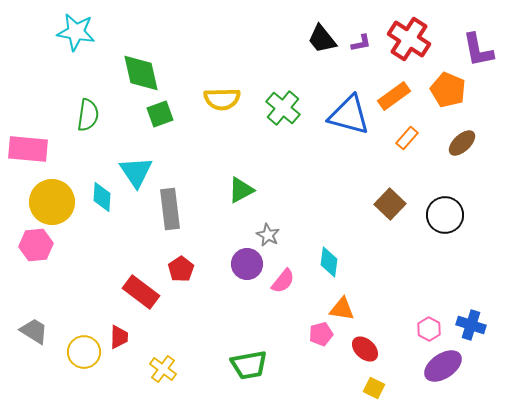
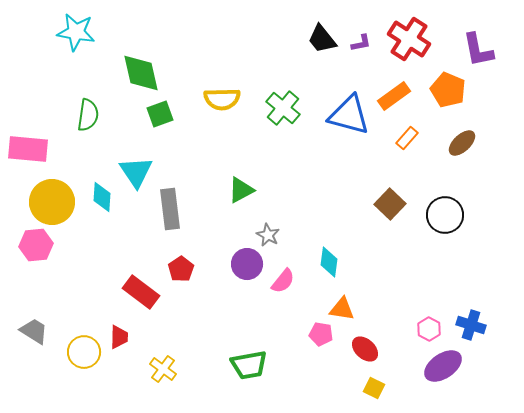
pink pentagon at (321, 334): rotated 25 degrees clockwise
